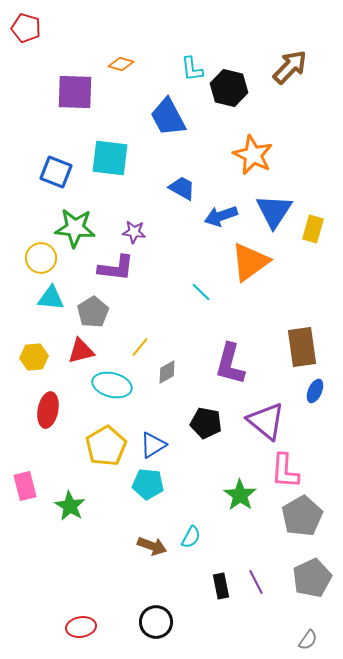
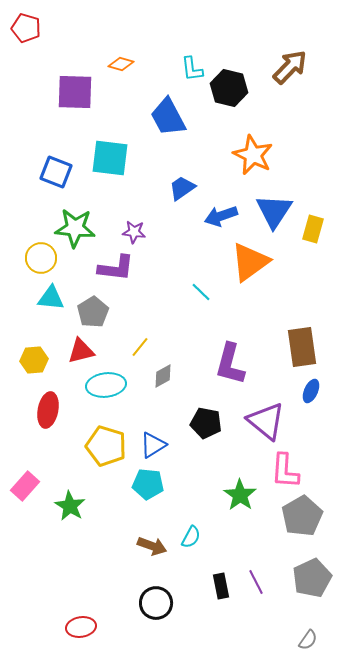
blue trapezoid at (182, 188): rotated 64 degrees counterclockwise
yellow hexagon at (34, 357): moved 3 px down
gray diamond at (167, 372): moved 4 px left, 4 px down
cyan ellipse at (112, 385): moved 6 px left; rotated 21 degrees counterclockwise
blue ellipse at (315, 391): moved 4 px left
yellow pentagon at (106, 446): rotated 24 degrees counterclockwise
pink rectangle at (25, 486): rotated 56 degrees clockwise
black circle at (156, 622): moved 19 px up
